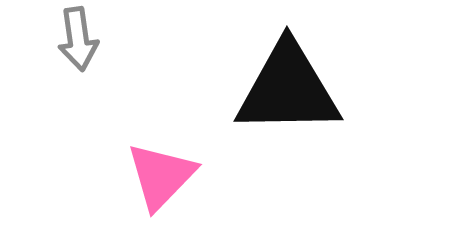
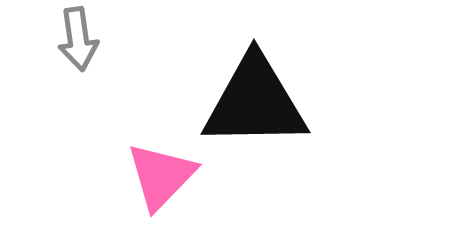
black triangle: moved 33 px left, 13 px down
